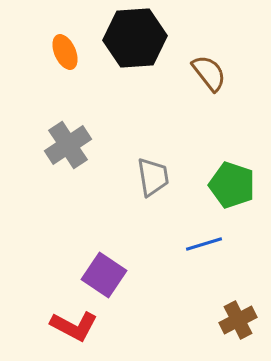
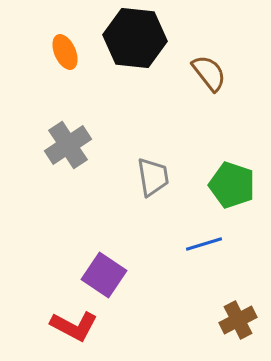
black hexagon: rotated 10 degrees clockwise
